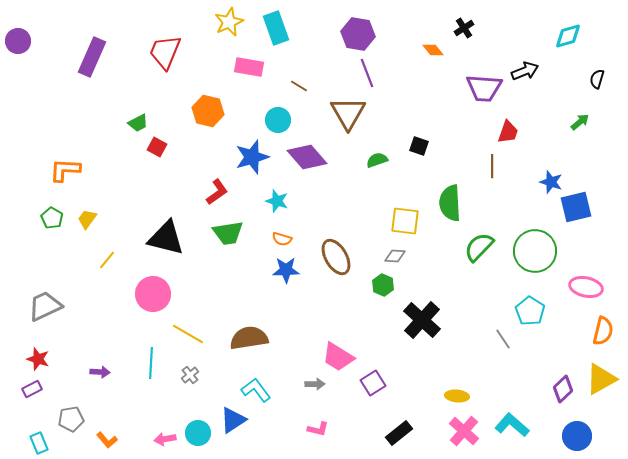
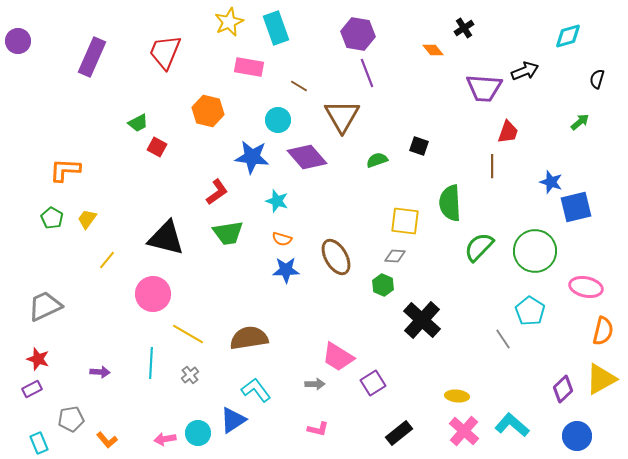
brown triangle at (348, 113): moved 6 px left, 3 px down
blue star at (252, 157): rotated 24 degrees clockwise
